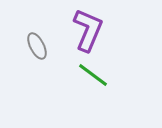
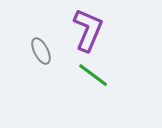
gray ellipse: moved 4 px right, 5 px down
